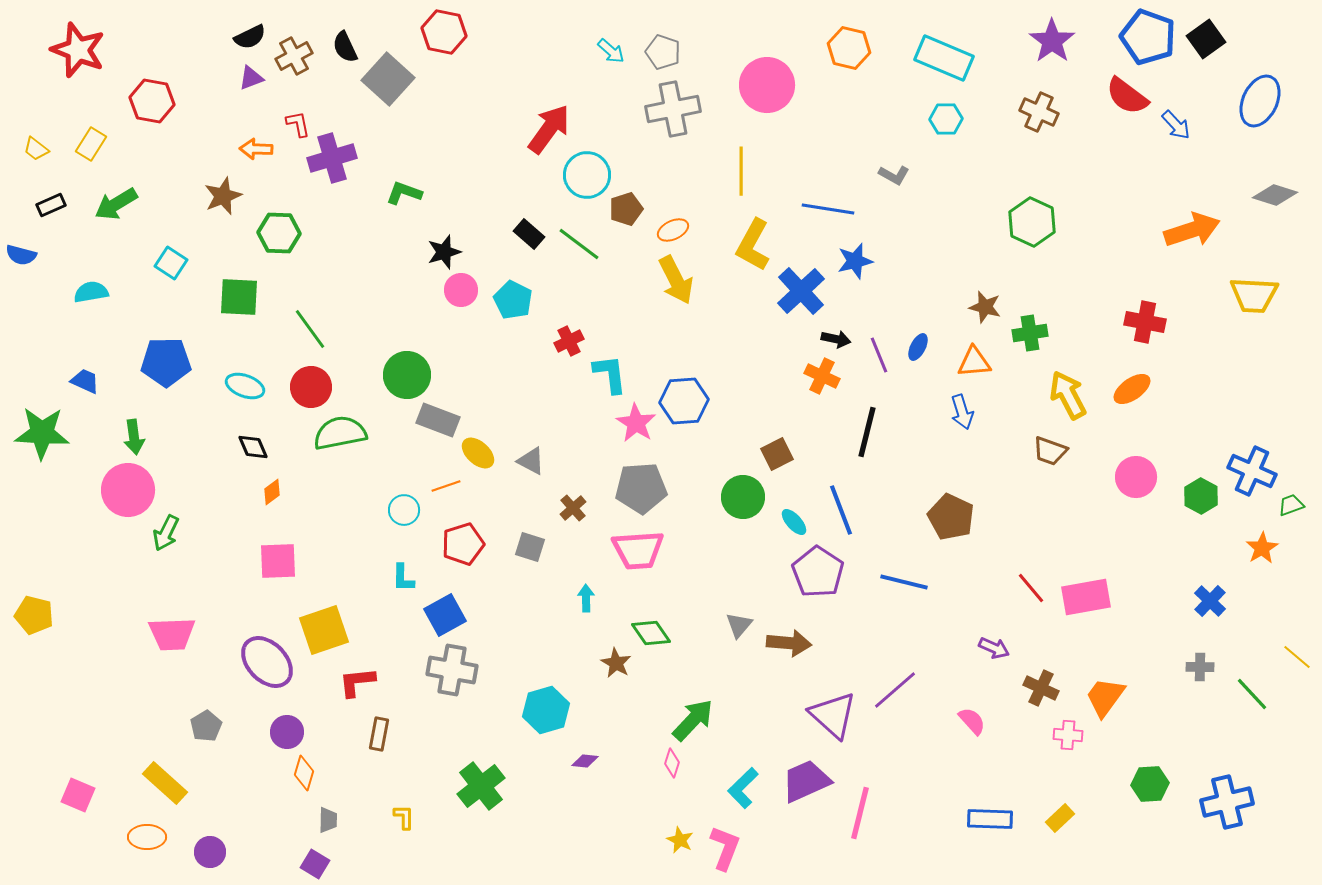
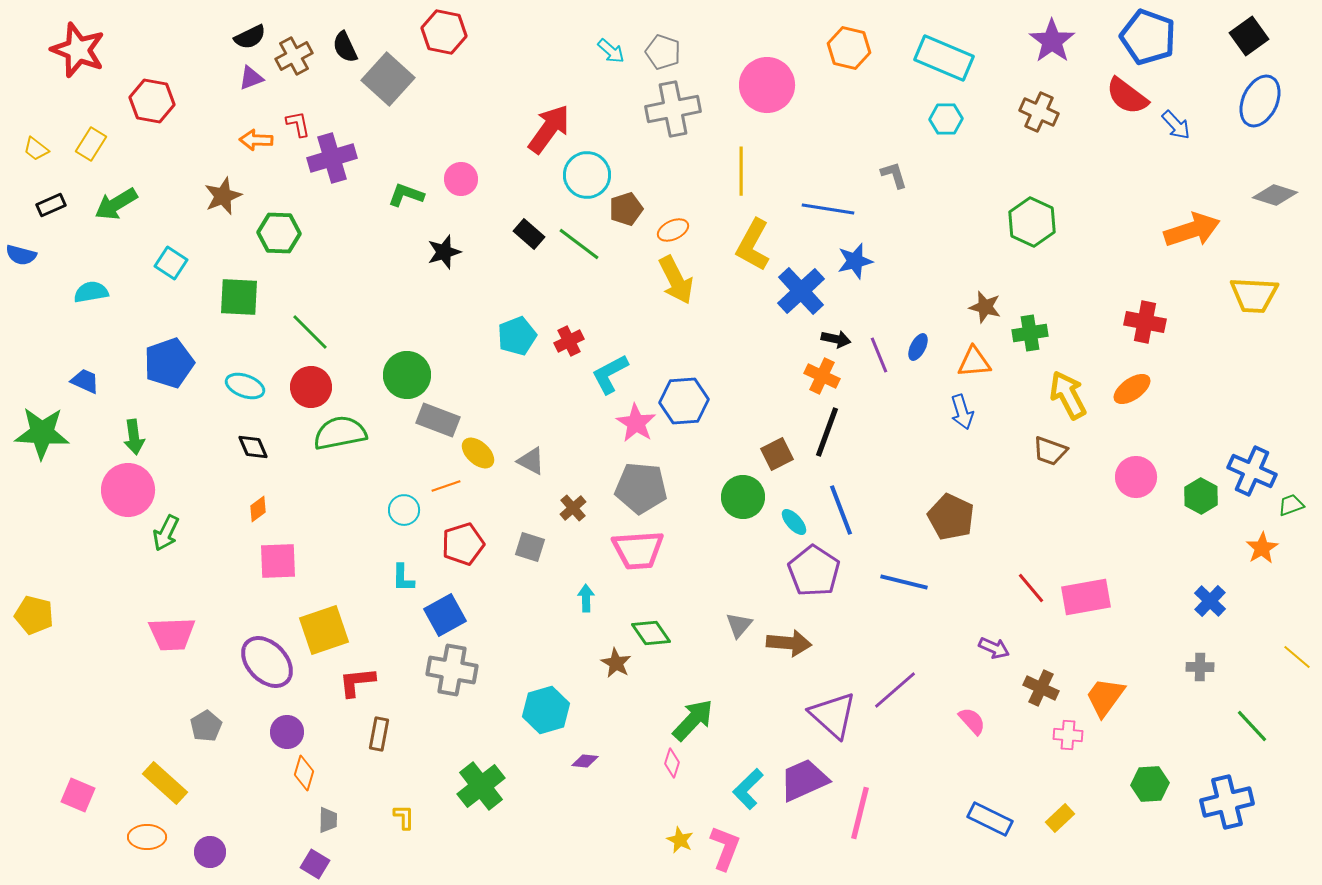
black square at (1206, 39): moved 43 px right, 3 px up
orange arrow at (256, 149): moved 9 px up
gray L-shape at (894, 175): rotated 136 degrees counterclockwise
green L-shape at (404, 193): moved 2 px right, 2 px down
pink circle at (461, 290): moved 111 px up
cyan pentagon at (513, 300): moved 4 px right, 36 px down; rotated 24 degrees clockwise
green line at (310, 329): moved 3 px down; rotated 9 degrees counterclockwise
blue pentagon at (166, 362): moved 3 px right, 1 px down; rotated 18 degrees counterclockwise
cyan L-shape at (610, 374): rotated 111 degrees counterclockwise
black line at (867, 432): moved 40 px left; rotated 6 degrees clockwise
gray pentagon at (641, 488): rotated 9 degrees clockwise
orange diamond at (272, 492): moved 14 px left, 17 px down
purple pentagon at (818, 572): moved 4 px left, 1 px up
green line at (1252, 694): moved 32 px down
purple trapezoid at (806, 781): moved 2 px left, 1 px up
cyan L-shape at (743, 788): moved 5 px right, 1 px down
blue rectangle at (990, 819): rotated 24 degrees clockwise
